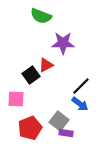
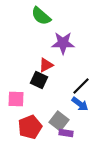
green semicircle: rotated 20 degrees clockwise
black square: moved 8 px right, 5 px down; rotated 30 degrees counterclockwise
red pentagon: moved 1 px up
